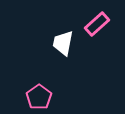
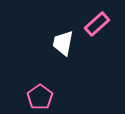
pink pentagon: moved 1 px right
